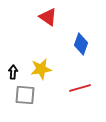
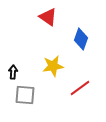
blue diamond: moved 5 px up
yellow star: moved 12 px right, 3 px up
red line: rotated 20 degrees counterclockwise
